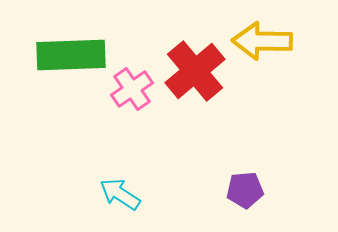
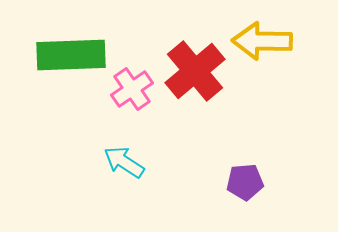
purple pentagon: moved 8 px up
cyan arrow: moved 4 px right, 32 px up
